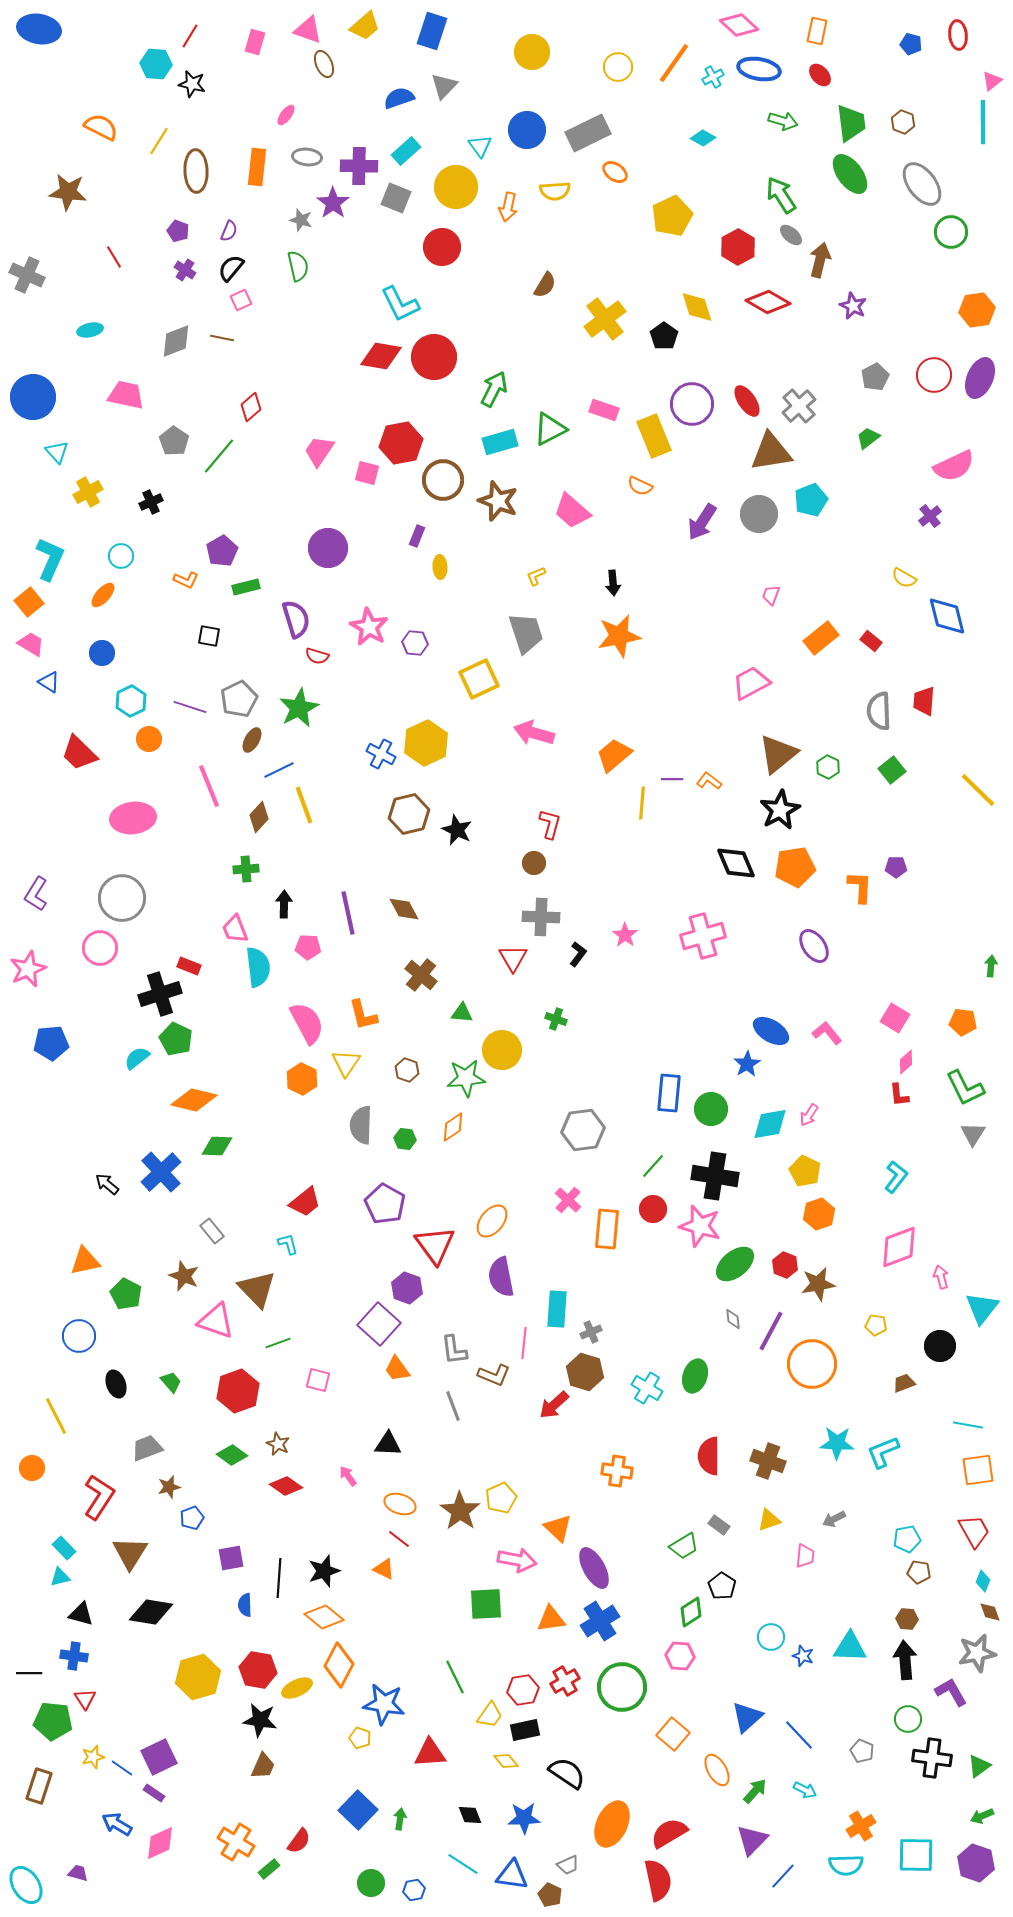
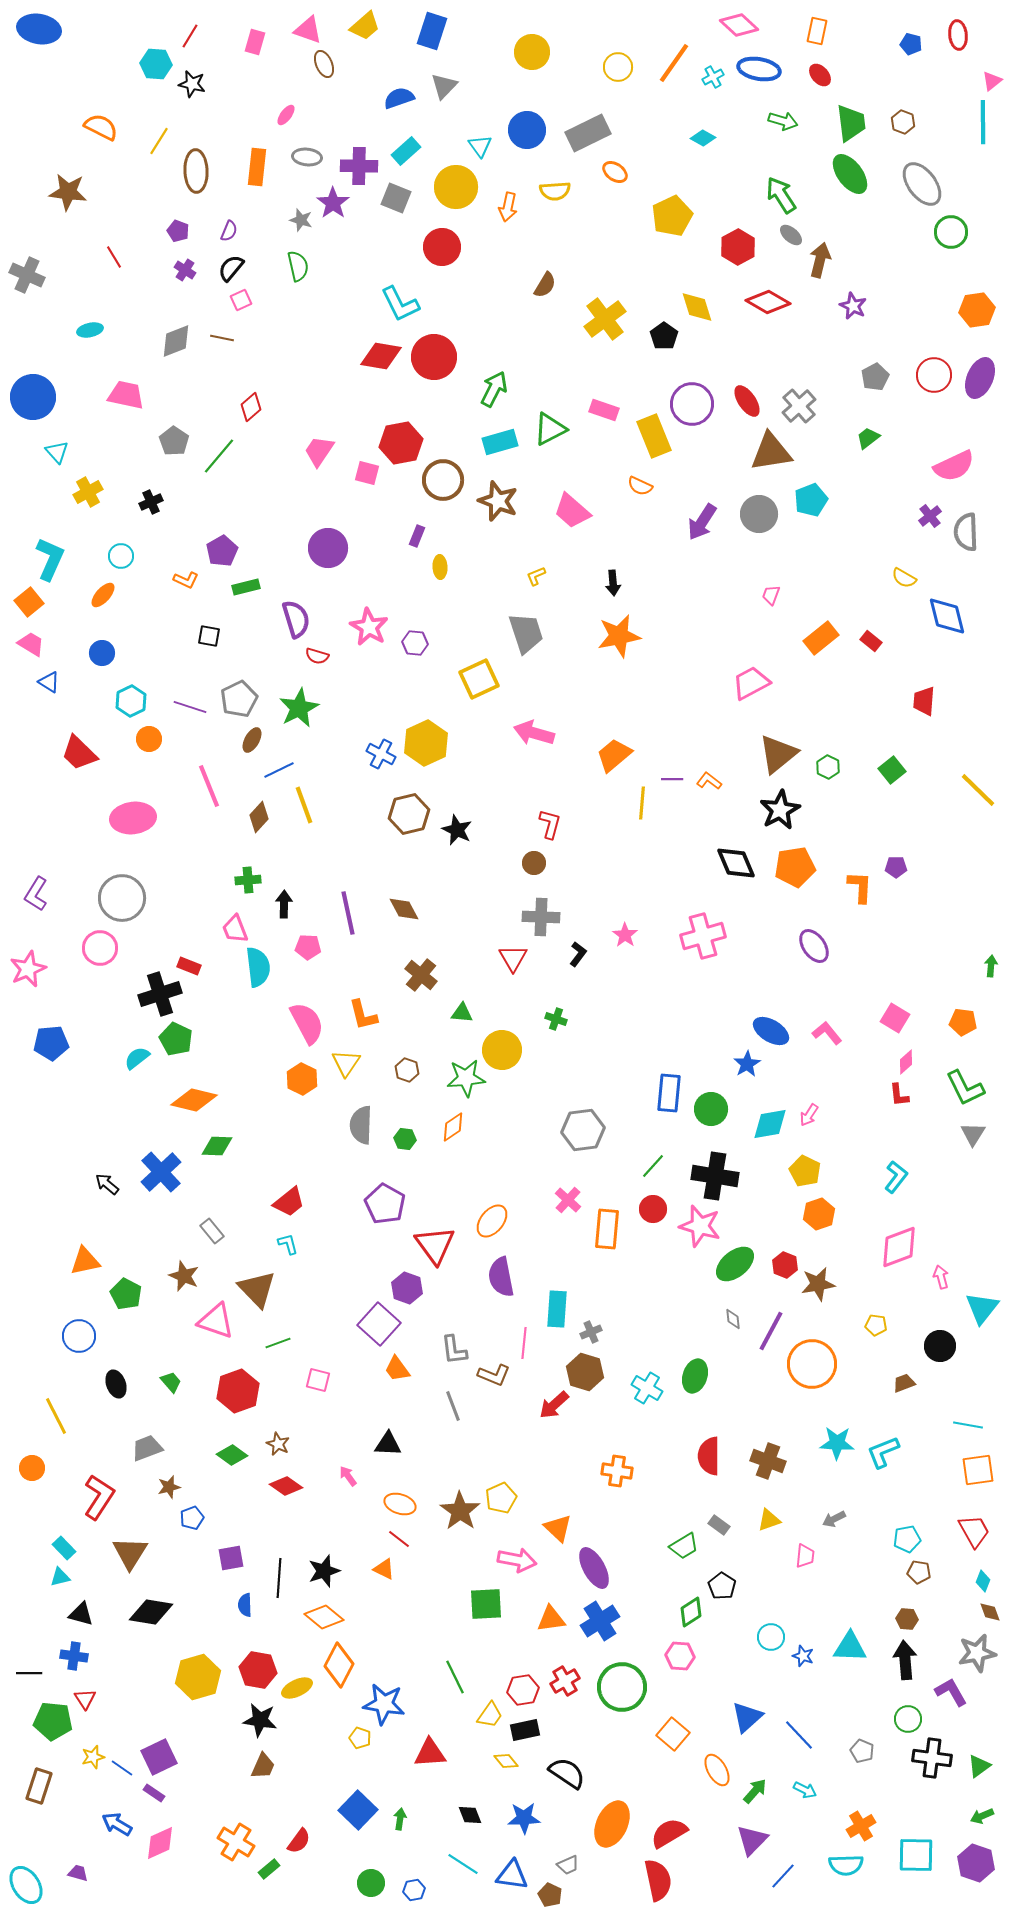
gray semicircle at (879, 711): moved 87 px right, 179 px up
green cross at (246, 869): moved 2 px right, 11 px down
red trapezoid at (305, 1202): moved 16 px left
